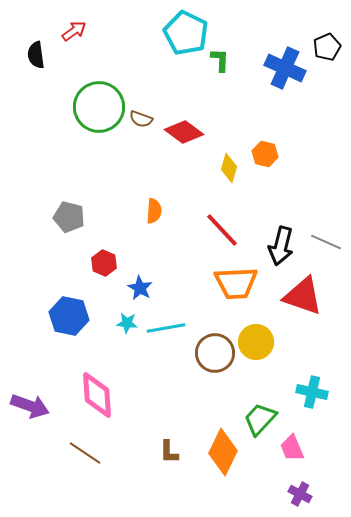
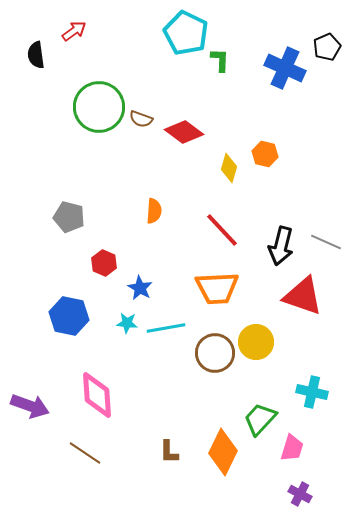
orange trapezoid: moved 19 px left, 5 px down
pink trapezoid: rotated 140 degrees counterclockwise
